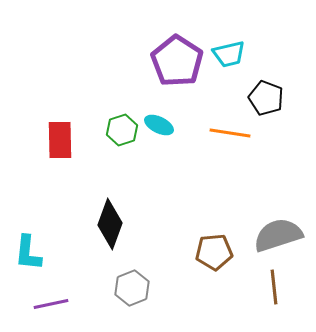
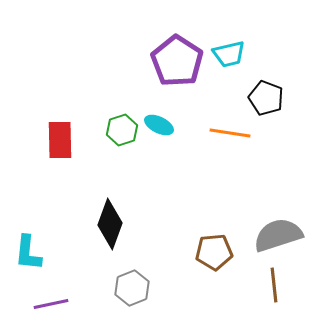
brown line: moved 2 px up
